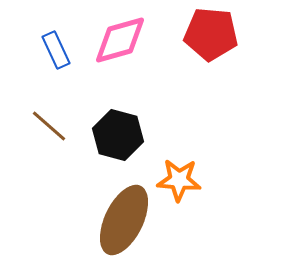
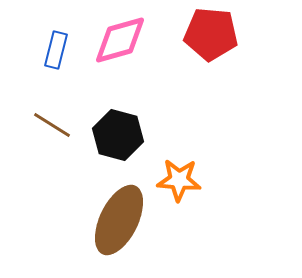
blue rectangle: rotated 39 degrees clockwise
brown line: moved 3 px right, 1 px up; rotated 9 degrees counterclockwise
brown ellipse: moved 5 px left
